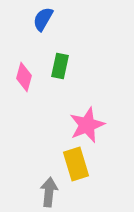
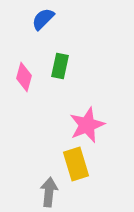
blue semicircle: rotated 15 degrees clockwise
